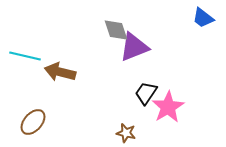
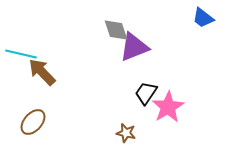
cyan line: moved 4 px left, 2 px up
brown arrow: moved 18 px left; rotated 32 degrees clockwise
